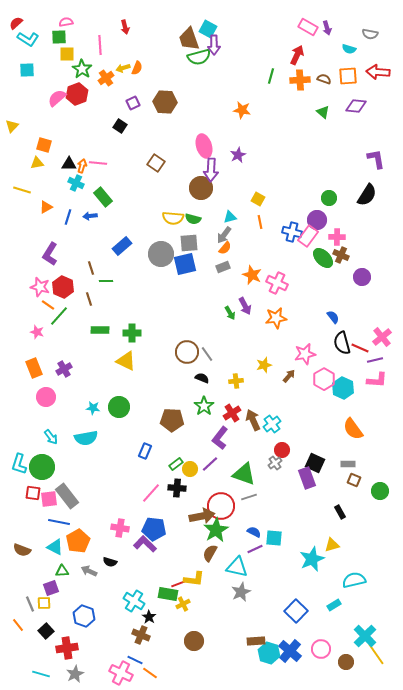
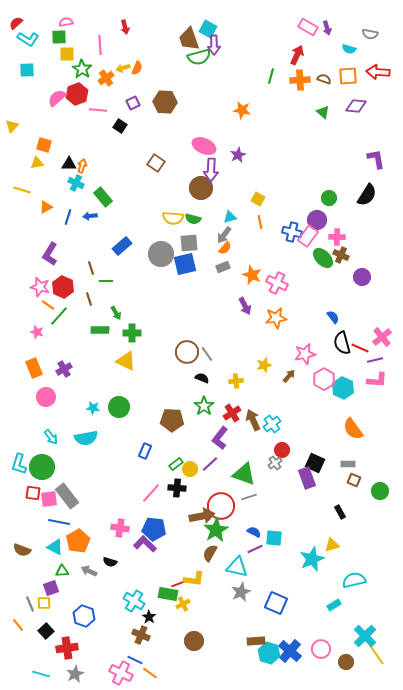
pink ellipse at (204, 146): rotated 50 degrees counterclockwise
pink line at (98, 163): moved 53 px up
green arrow at (230, 313): moved 114 px left
blue square at (296, 611): moved 20 px left, 8 px up; rotated 20 degrees counterclockwise
